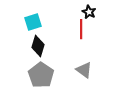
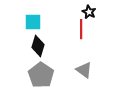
cyan square: rotated 18 degrees clockwise
